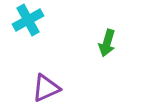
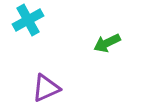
green arrow: rotated 48 degrees clockwise
